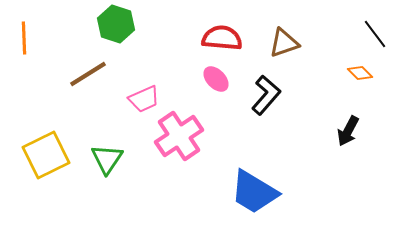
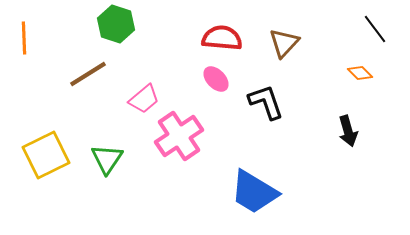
black line: moved 5 px up
brown triangle: rotated 28 degrees counterclockwise
black L-shape: moved 7 px down; rotated 60 degrees counterclockwise
pink trapezoid: rotated 16 degrees counterclockwise
black arrow: rotated 44 degrees counterclockwise
